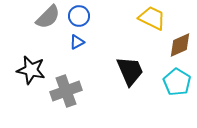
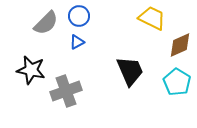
gray semicircle: moved 2 px left, 6 px down
